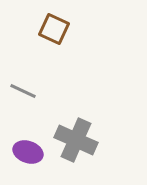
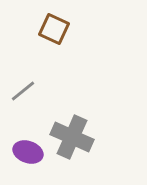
gray line: rotated 64 degrees counterclockwise
gray cross: moved 4 px left, 3 px up
